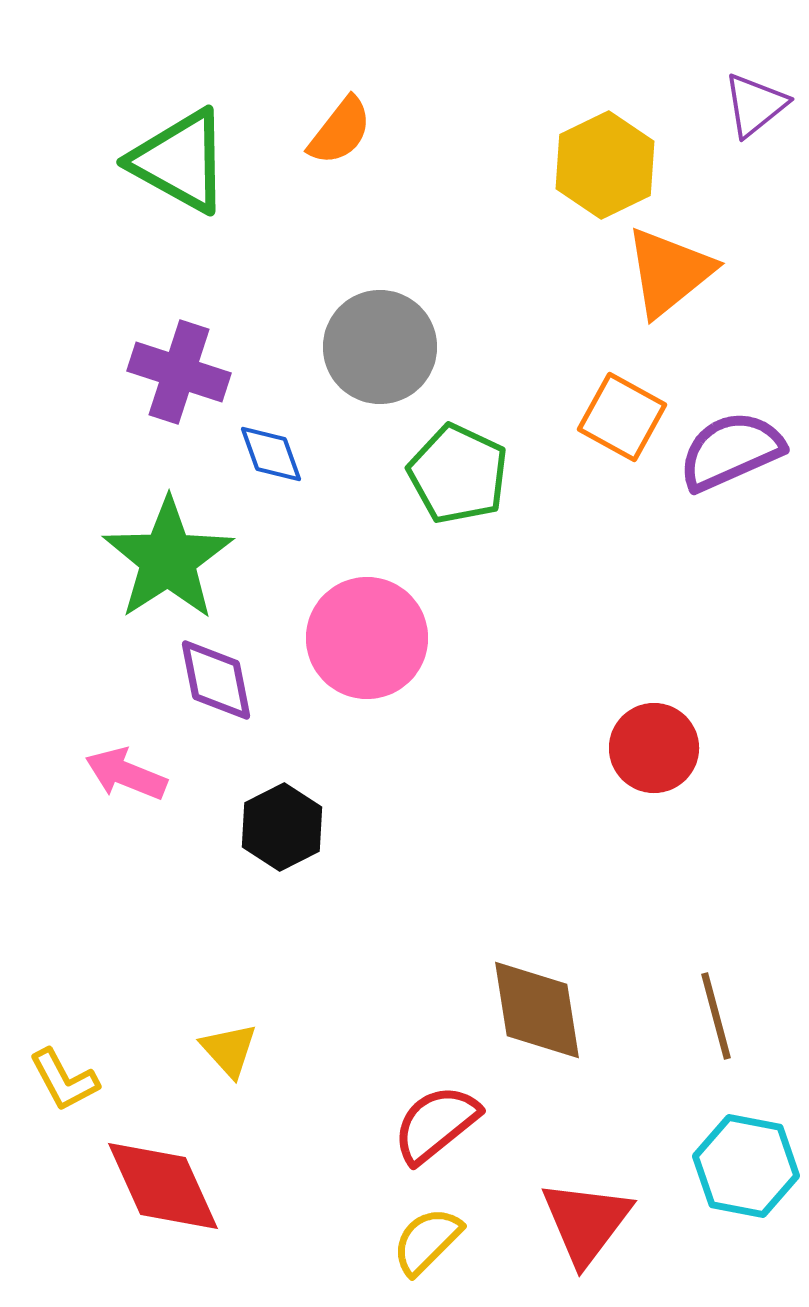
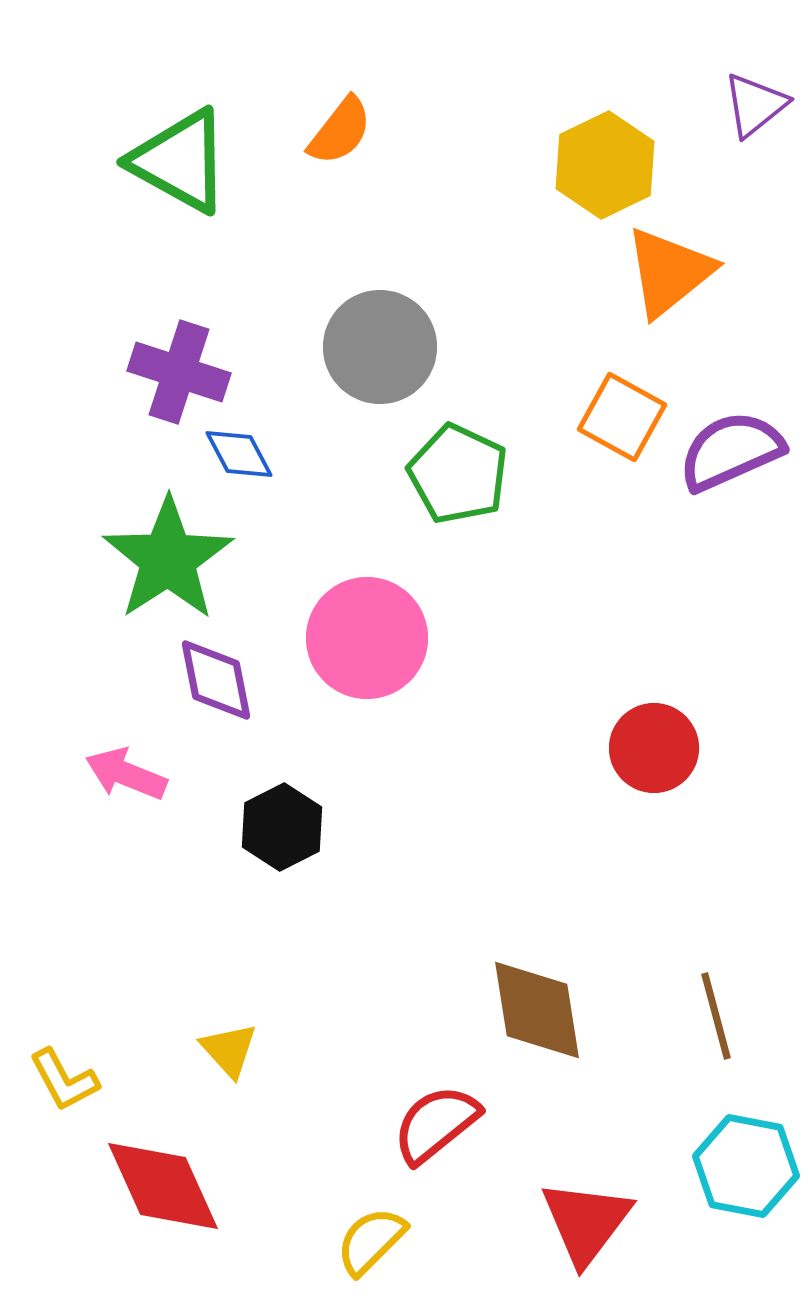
blue diamond: moved 32 px left; rotated 8 degrees counterclockwise
yellow semicircle: moved 56 px left
